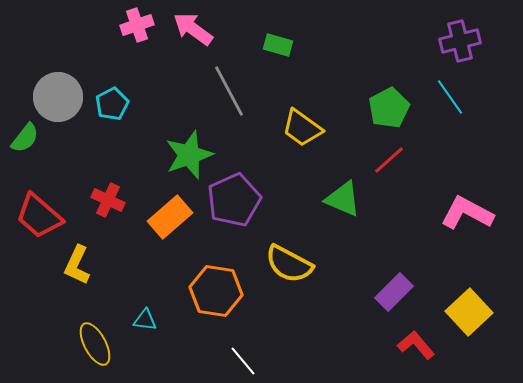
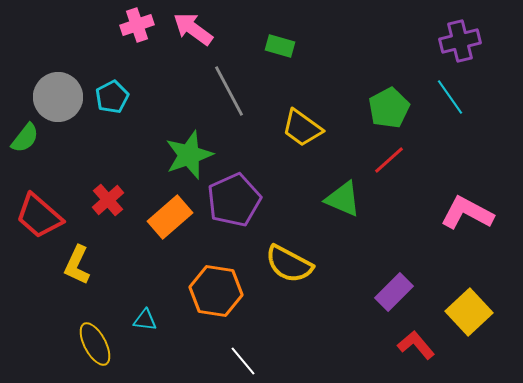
green rectangle: moved 2 px right, 1 px down
cyan pentagon: moved 7 px up
red cross: rotated 24 degrees clockwise
